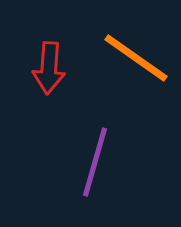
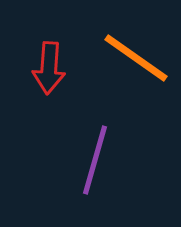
purple line: moved 2 px up
